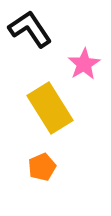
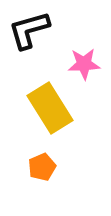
black L-shape: moved 1 px left, 1 px down; rotated 72 degrees counterclockwise
pink star: rotated 28 degrees clockwise
